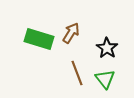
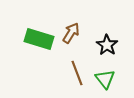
black star: moved 3 px up
